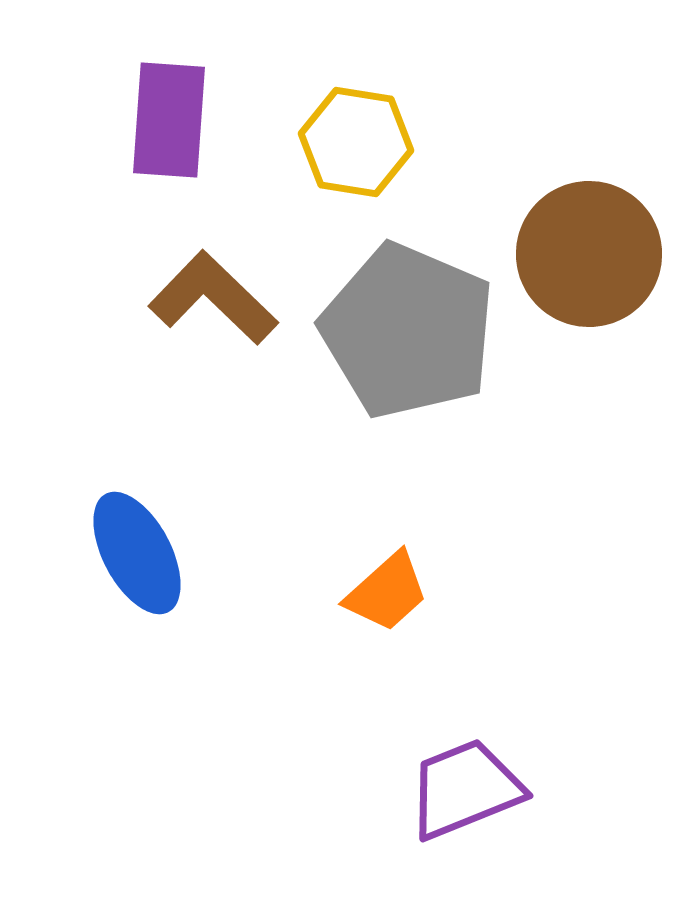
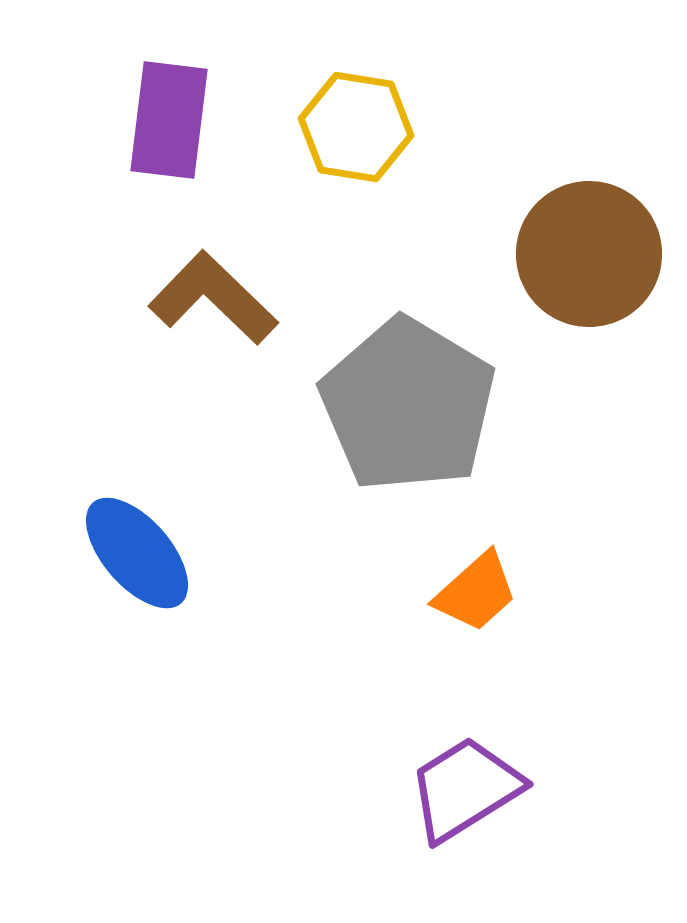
purple rectangle: rotated 3 degrees clockwise
yellow hexagon: moved 15 px up
gray pentagon: moved 74 px down; rotated 8 degrees clockwise
blue ellipse: rotated 13 degrees counterclockwise
orange trapezoid: moved 89 px right
purple trapezoid: rotated 10 degrees counterclockwise
